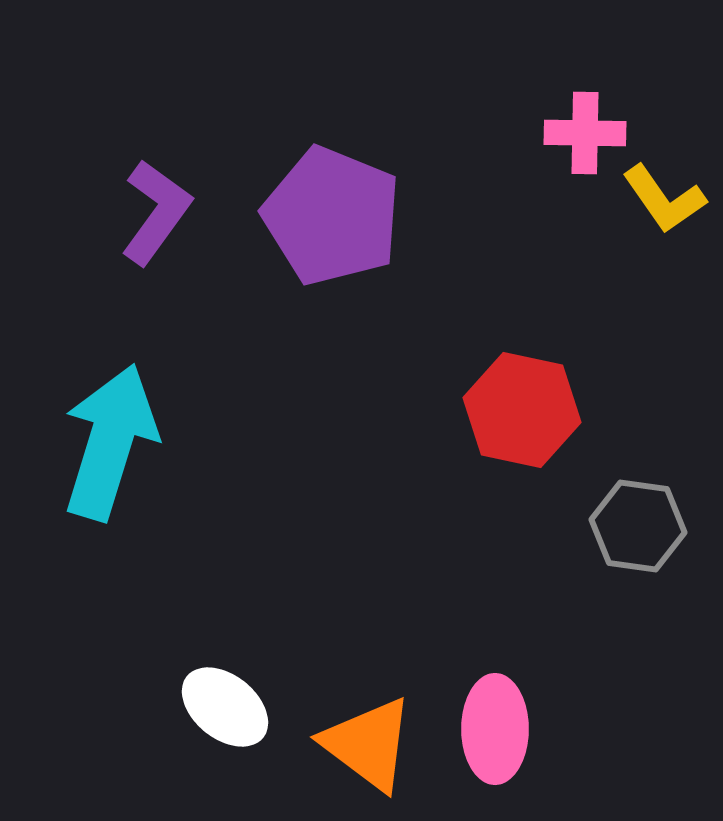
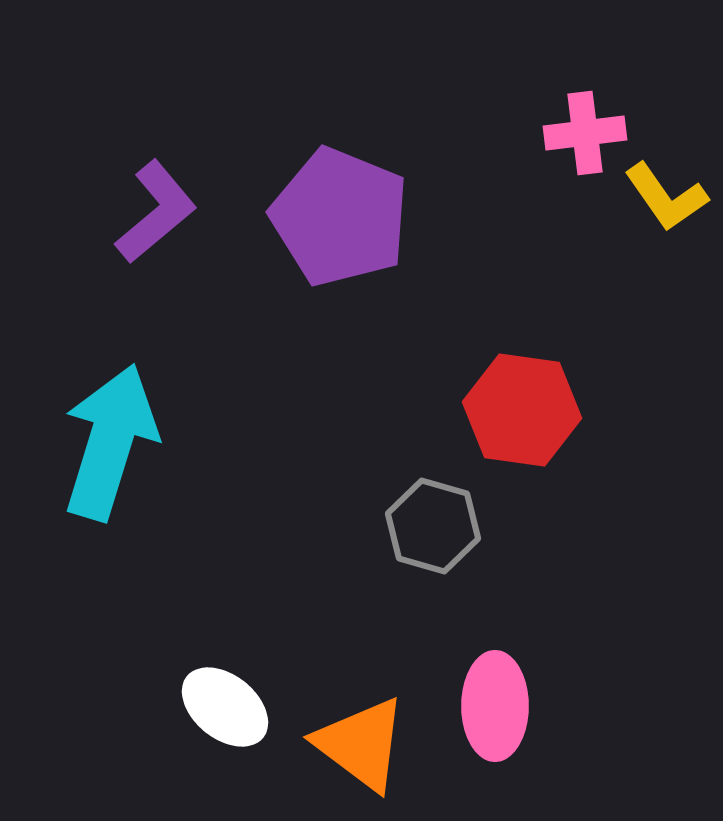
pink cross: rotated 8 degrees counterclockwise
yellow L-shape: moved 2 px right, 2 px up
purple L-shape: rotated 14 degrees clockwise
purple pentagon: moved 8 px right, 1 px down
red hexagon: rotated 4 degrees counterclockwise
gray hexagon: moved 205 px left; rotated 8 degrees clockwise
pink ellipse: moved 23 px up
orange triangle: moved 7 px left
